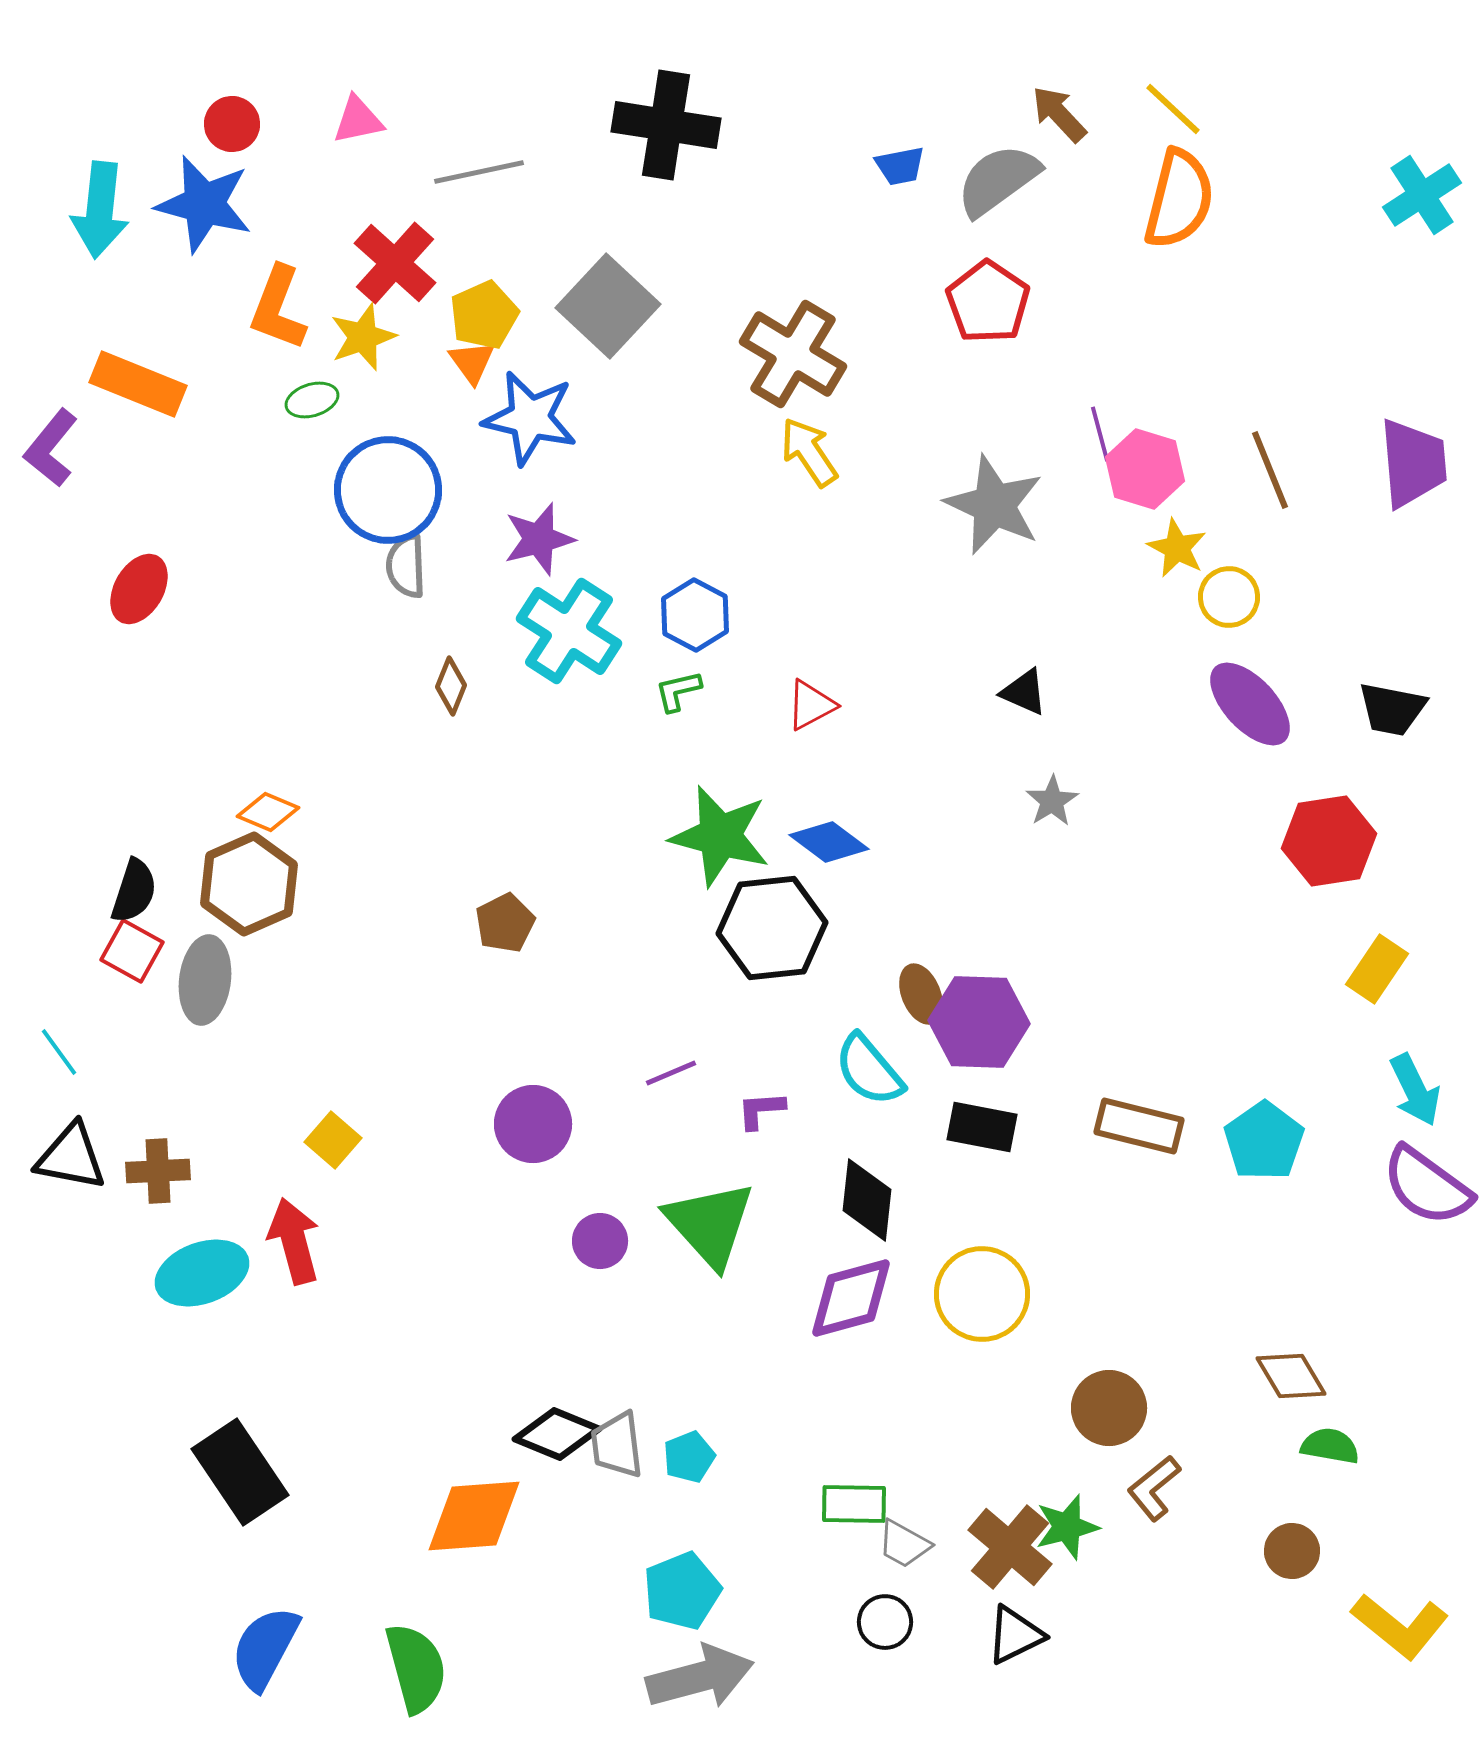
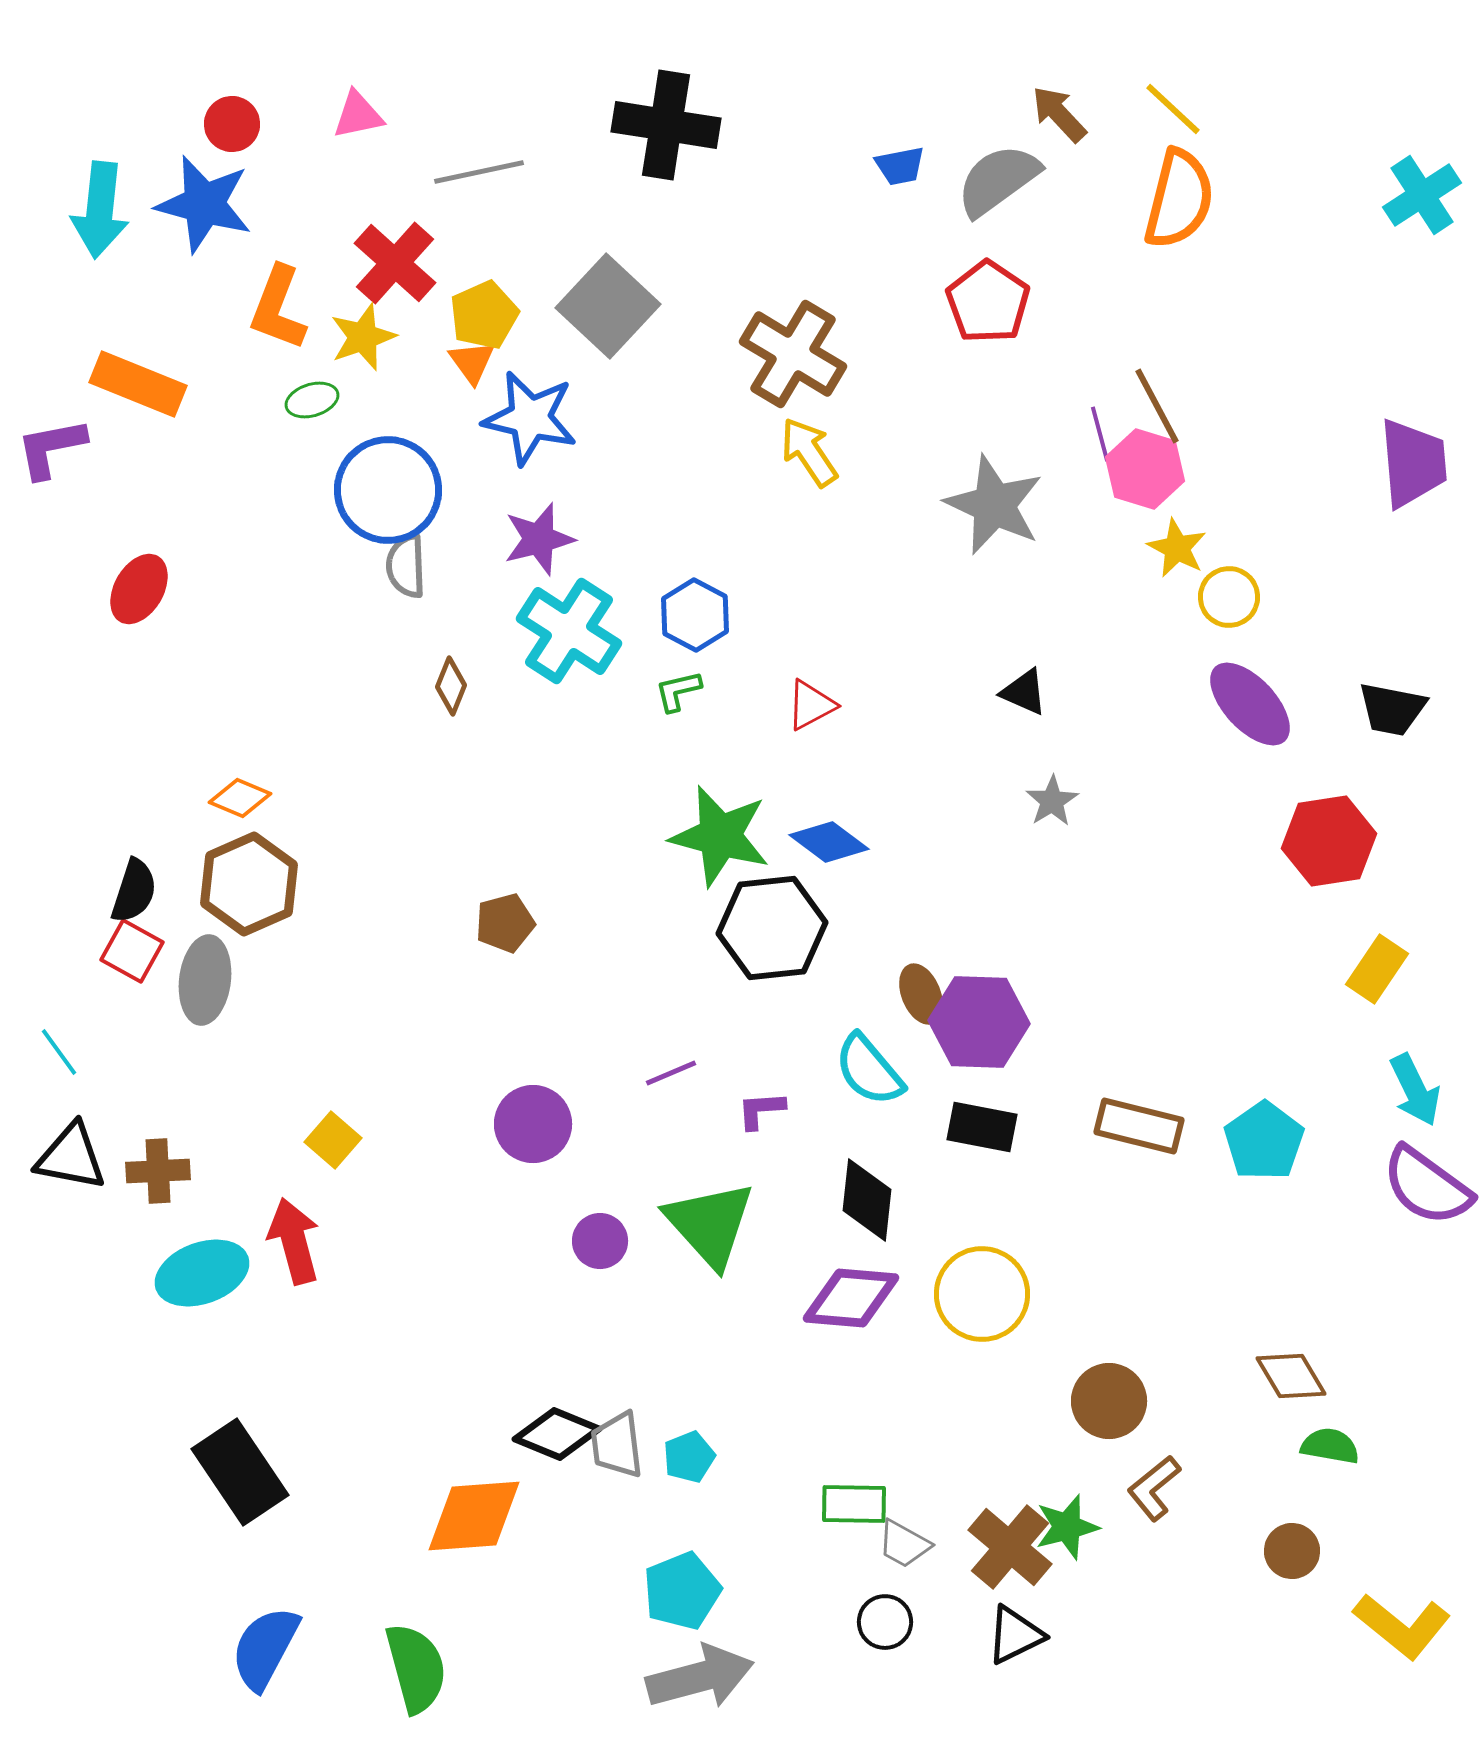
pink triangle at (358, 120): moved 5 px up
purple L-shape at (51, 448): rotated 40 degrees clockwise
brown line at (1270, 470): moved 113 px left, 64 px up; rotated 6 degrees counterclockwise
orange diamond at (268, 812): moved 28 px left, 14 px up
brown pentagon at (505, 923): rotated 12 degrees clockwise
purple diamond at (851, 1298): rotated 20 degrees clockwise
brown circle at (1109, 1408): moved 7 px up
yellow L-shape at (1400, 1626): moved 2 px right
